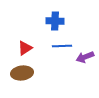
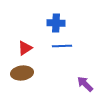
blue cross: moved 1 px right, 2 px down
purple arrow: moved 27 px down; rotated 66 degrees clockwise
